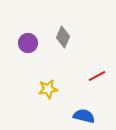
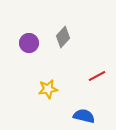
gray diamond: rotated 20 degrees clockwise
purple circle: moved 1 px right
